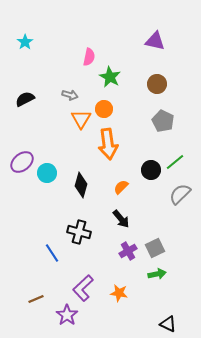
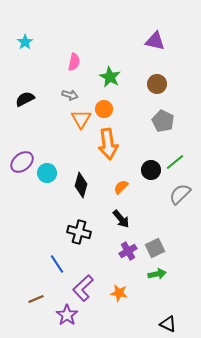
pink semicircle: moved 15 px left, 5 px down
blue line: moved 5 px right, 11 px down
